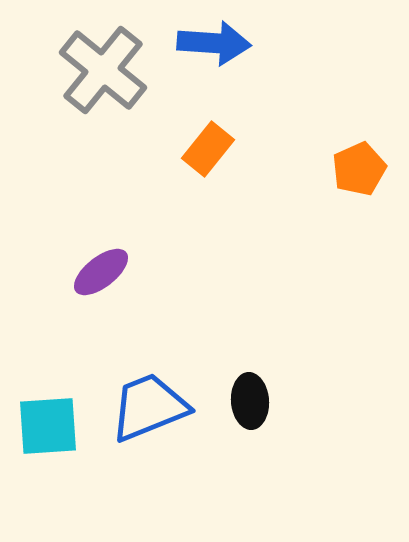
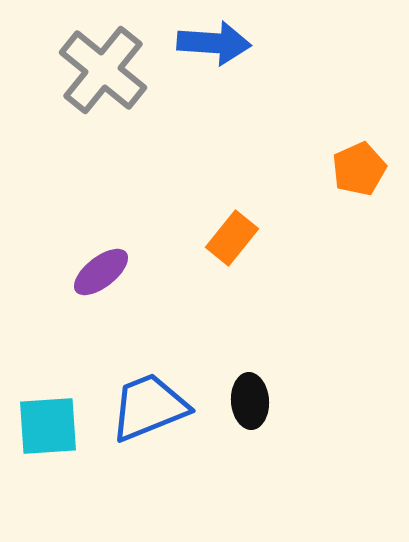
orange rectangle: moved 24 px right, 89 px down
